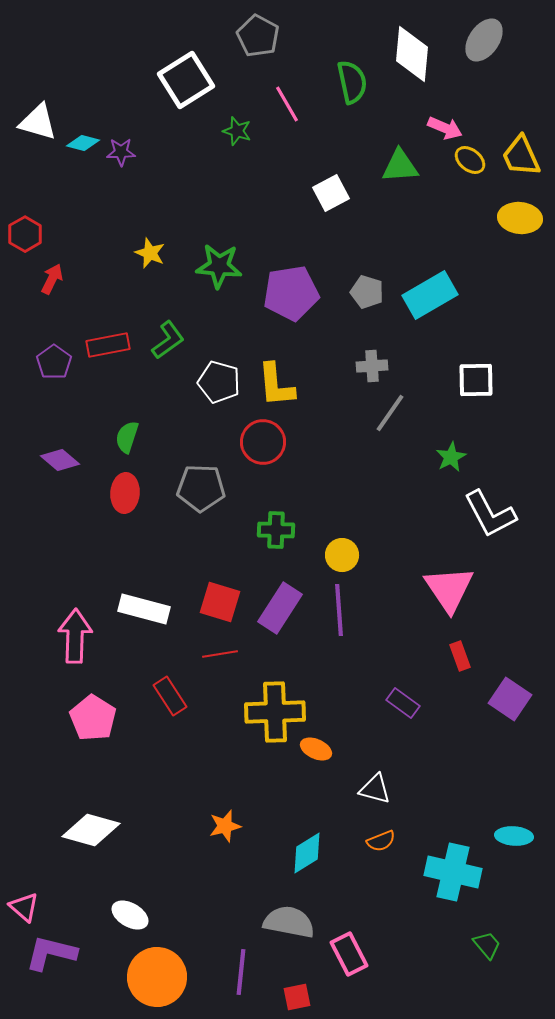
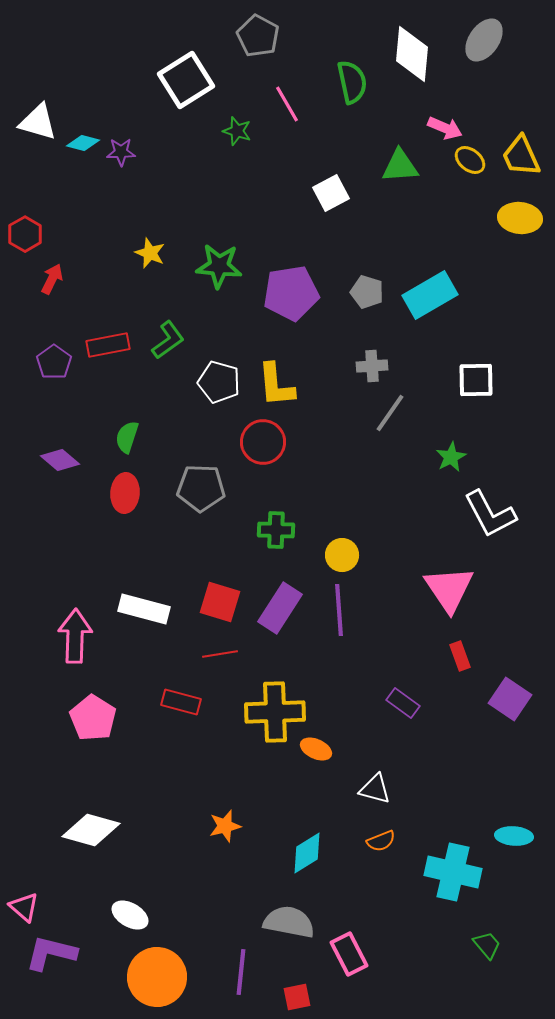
red rectangle at (170, 696): moved 11 px right, 6 px down; rotated 42 degrees counterclockwise
